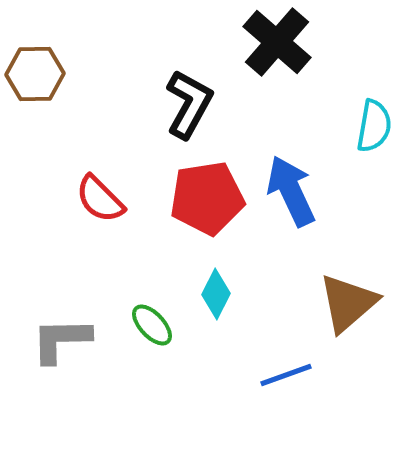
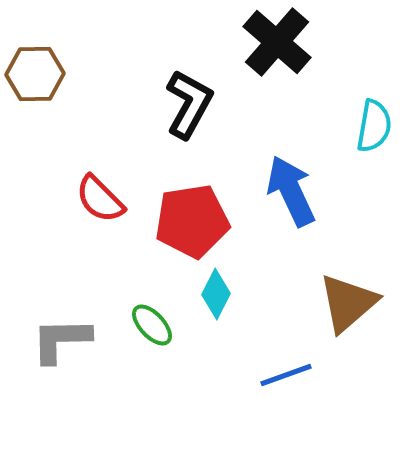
red pentagon: moved 15 px left, 23 px down
